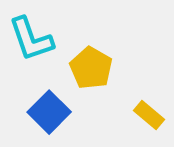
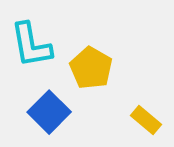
cyan L-shape: moved 6 px down; rotated 9 degrees clockwise
yellow rectangle: moved 3 px left, 5 px down
